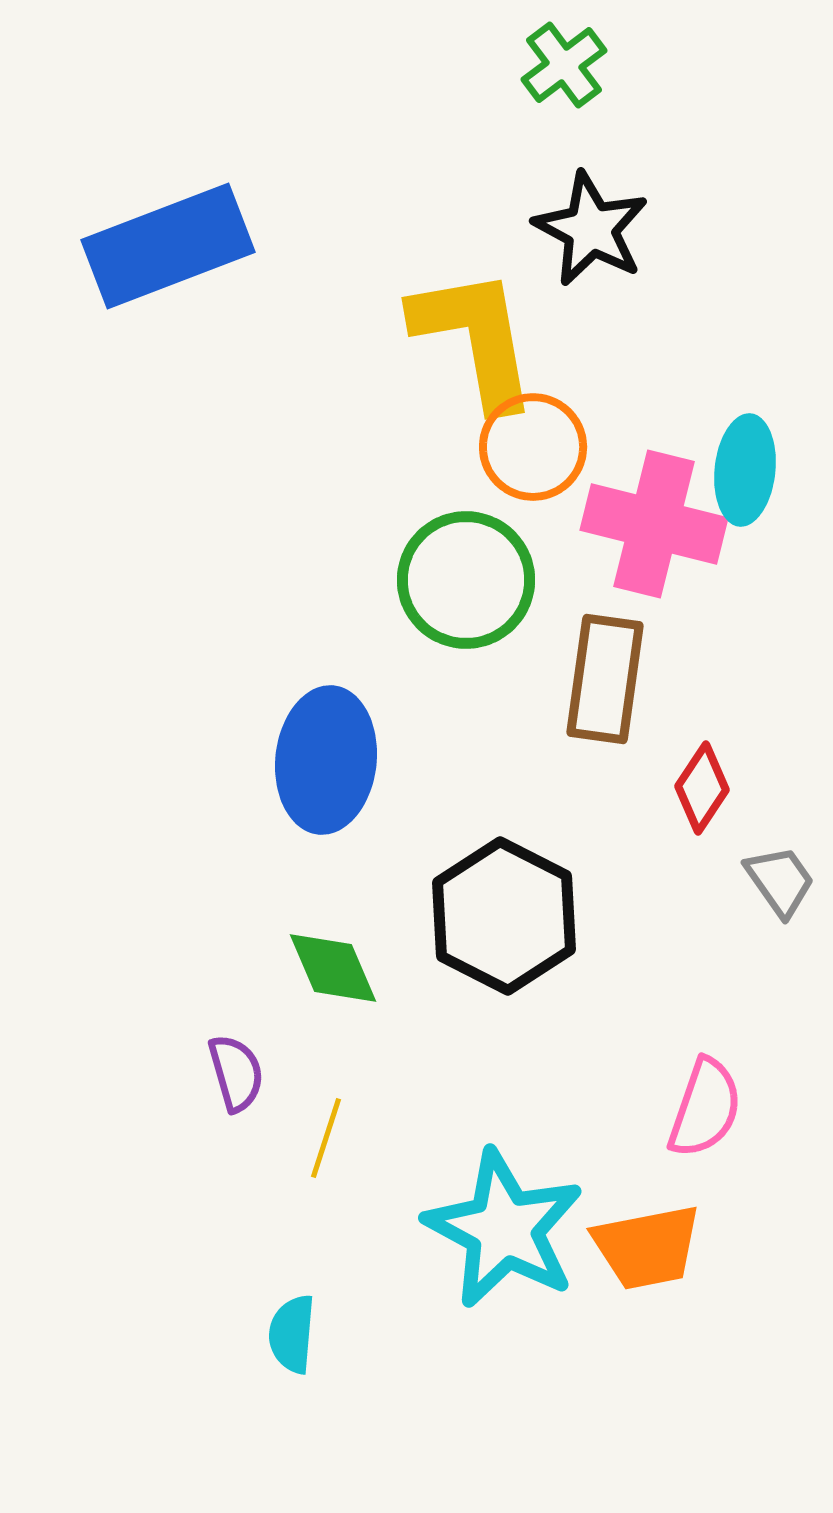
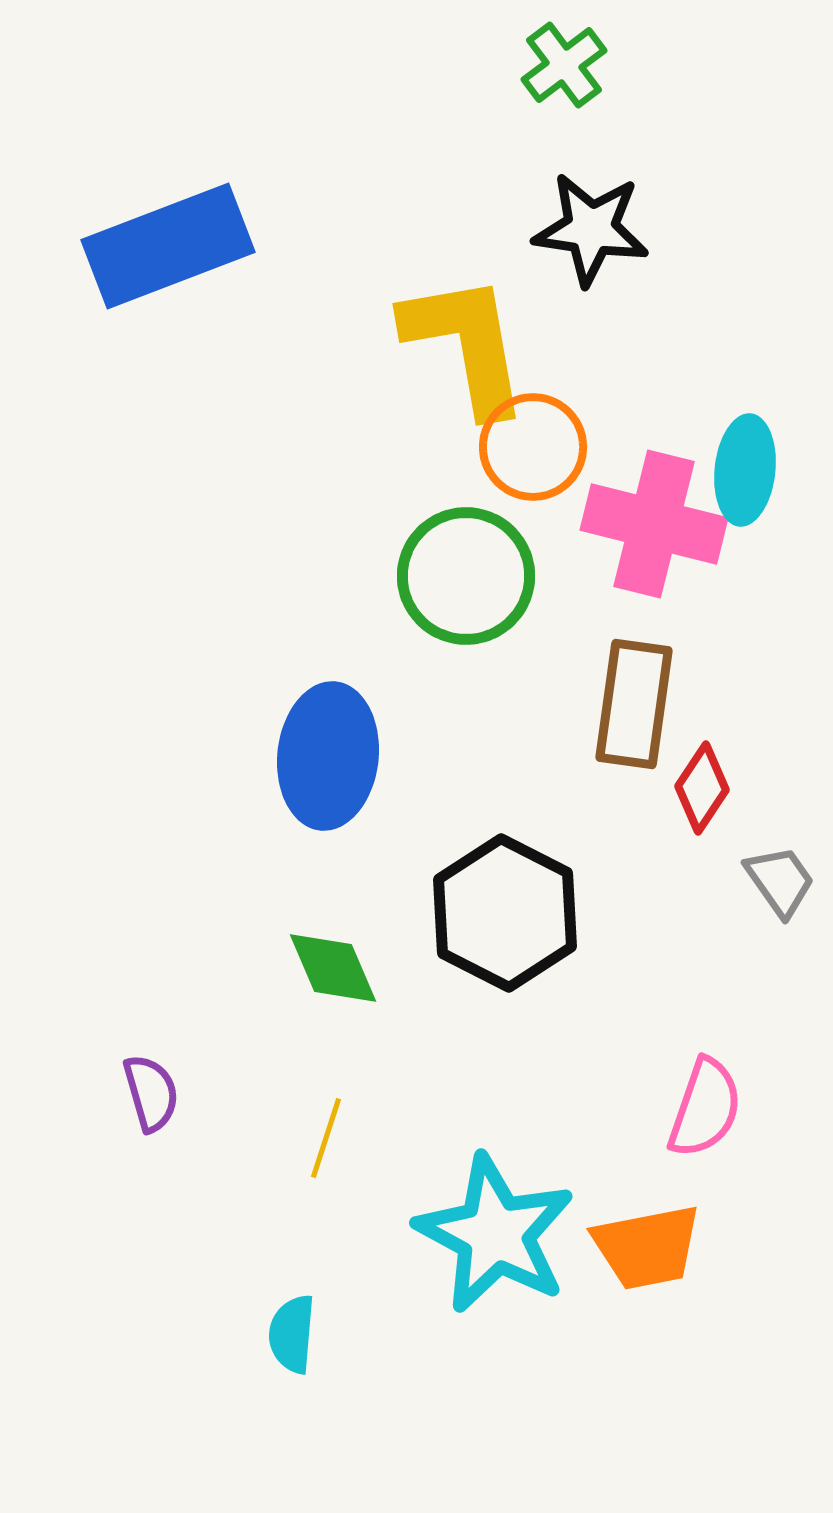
black star: rotated 20 degrees counterclockwise
yellow L-shape: moved 9 px left, 6 px down
green circle: moved 4 px up
brown rectangle: moved 29 px right, 25 px down
blue ellipse: moved 2 px right, 4 px up
black hexagon: moved 1 px right, 3 px up
purple semicircle: moved 85 px left, 20 px down
cyan star: moved 9 px left, 5 px down
